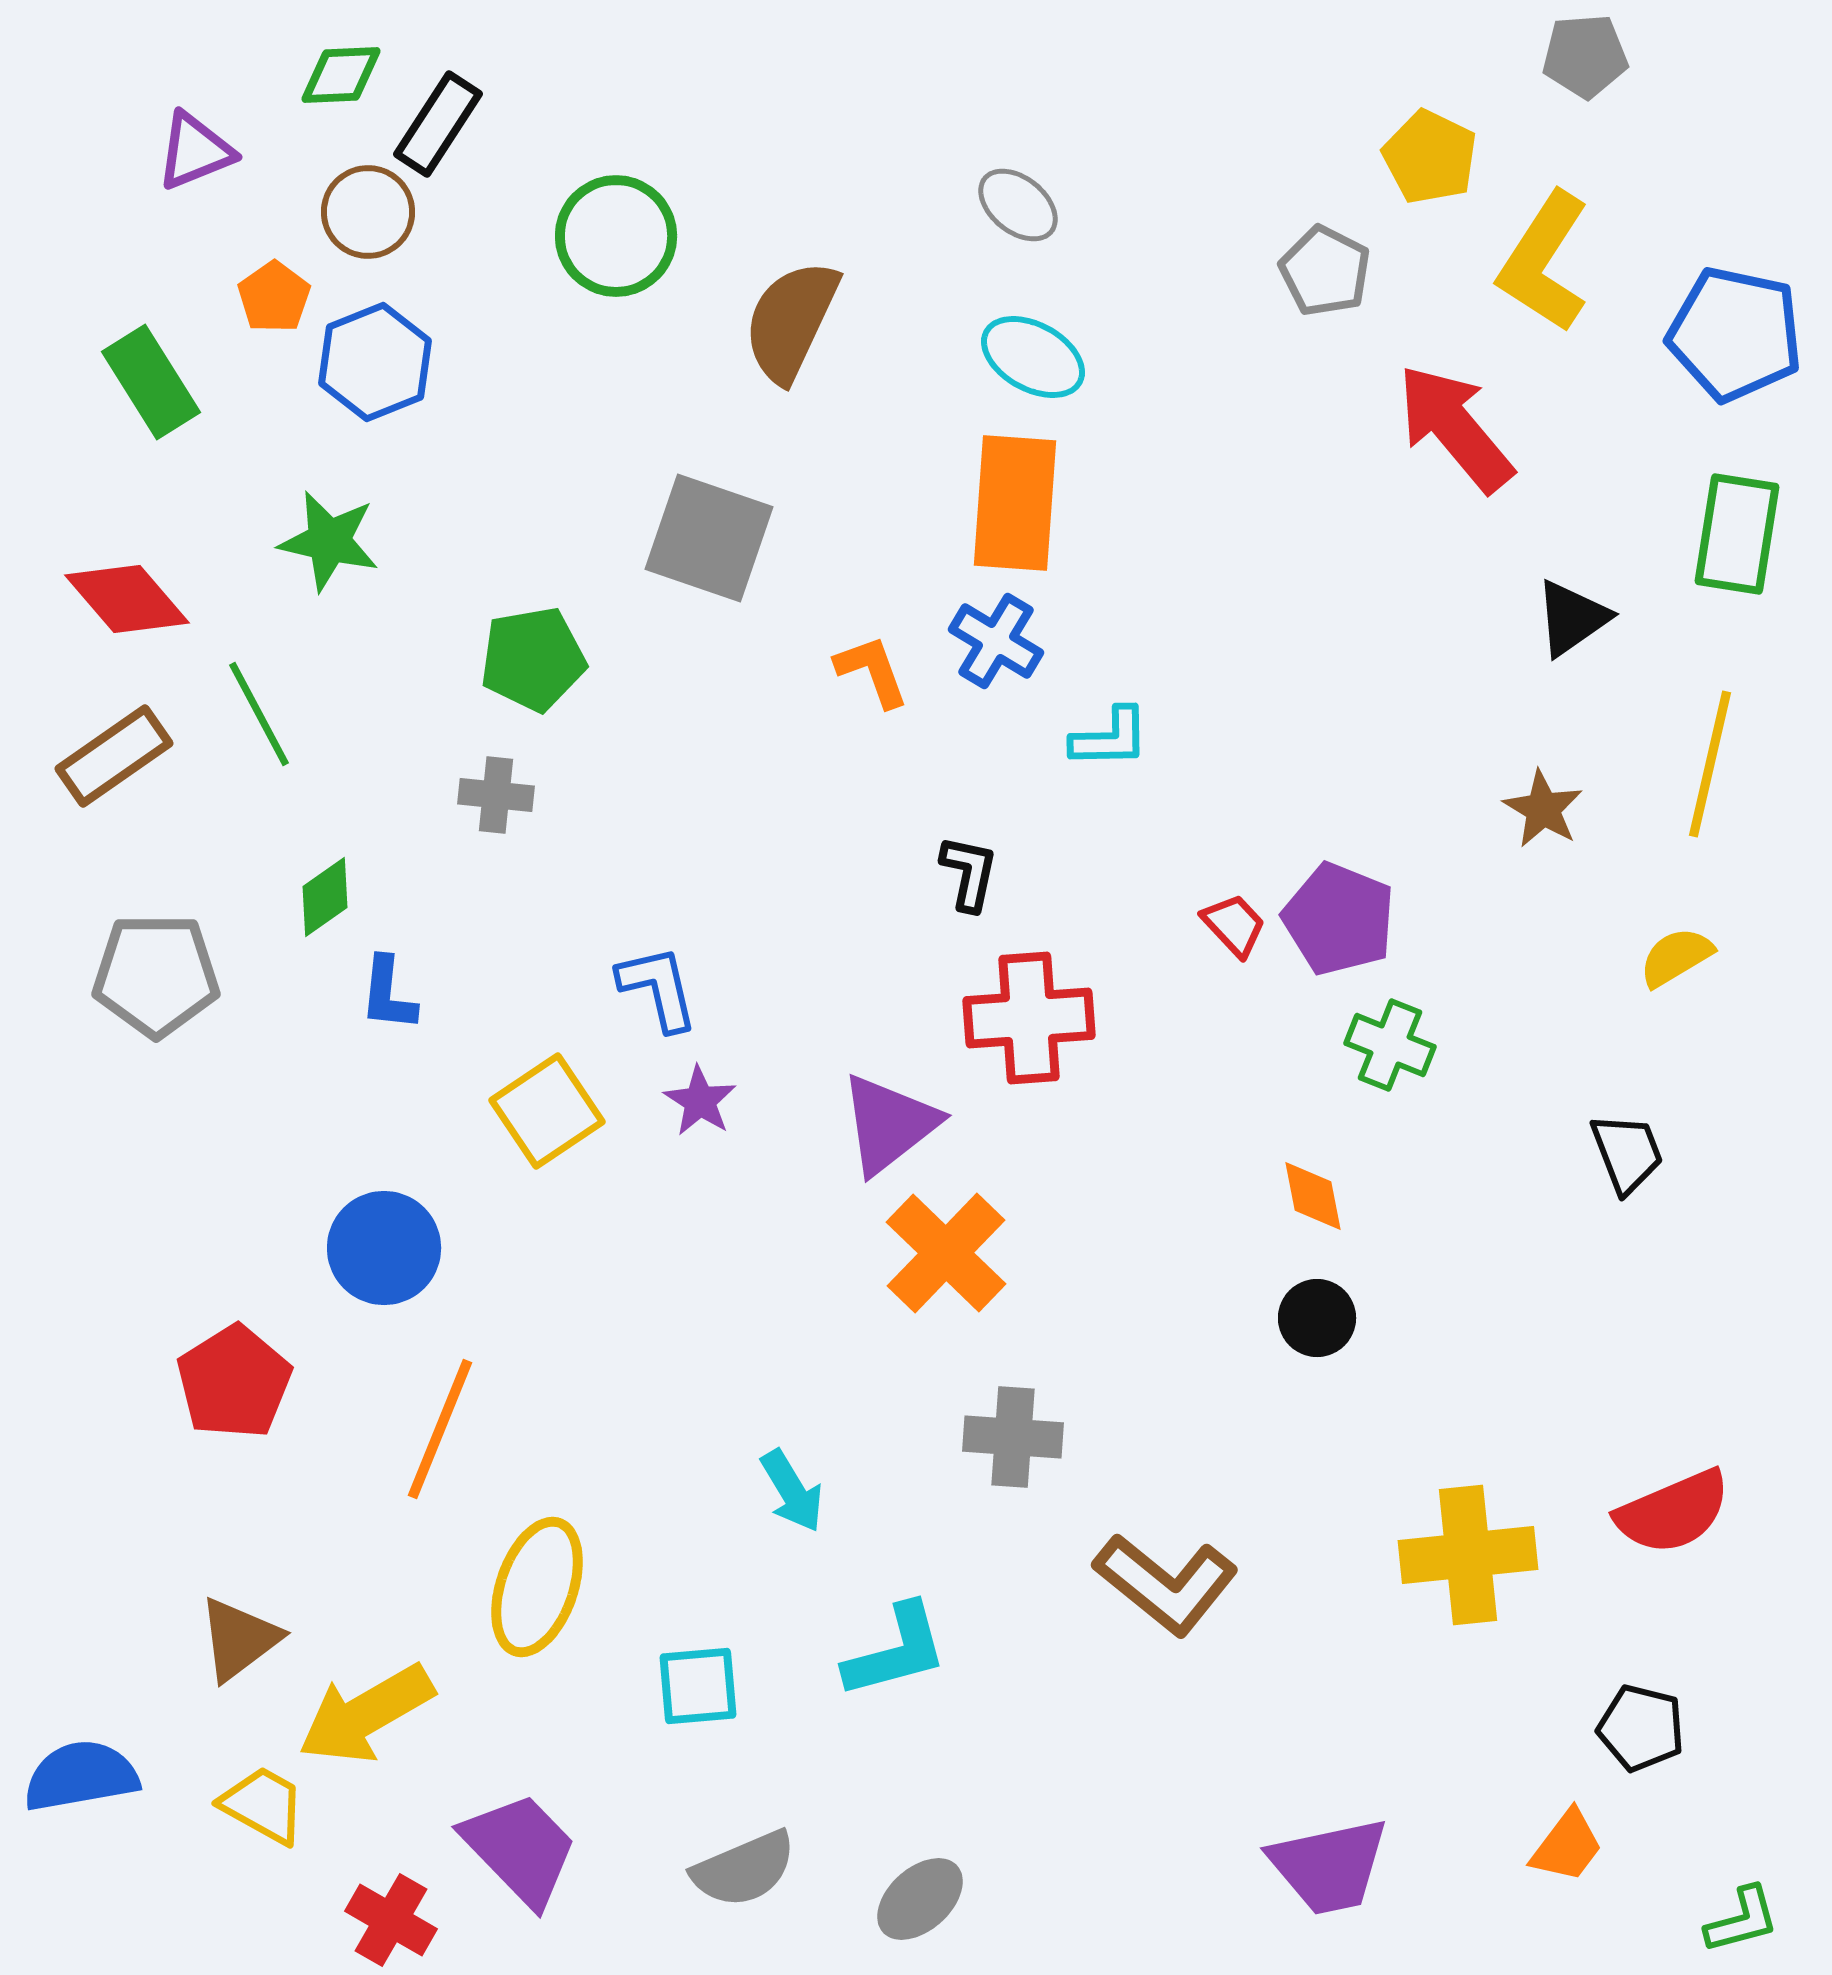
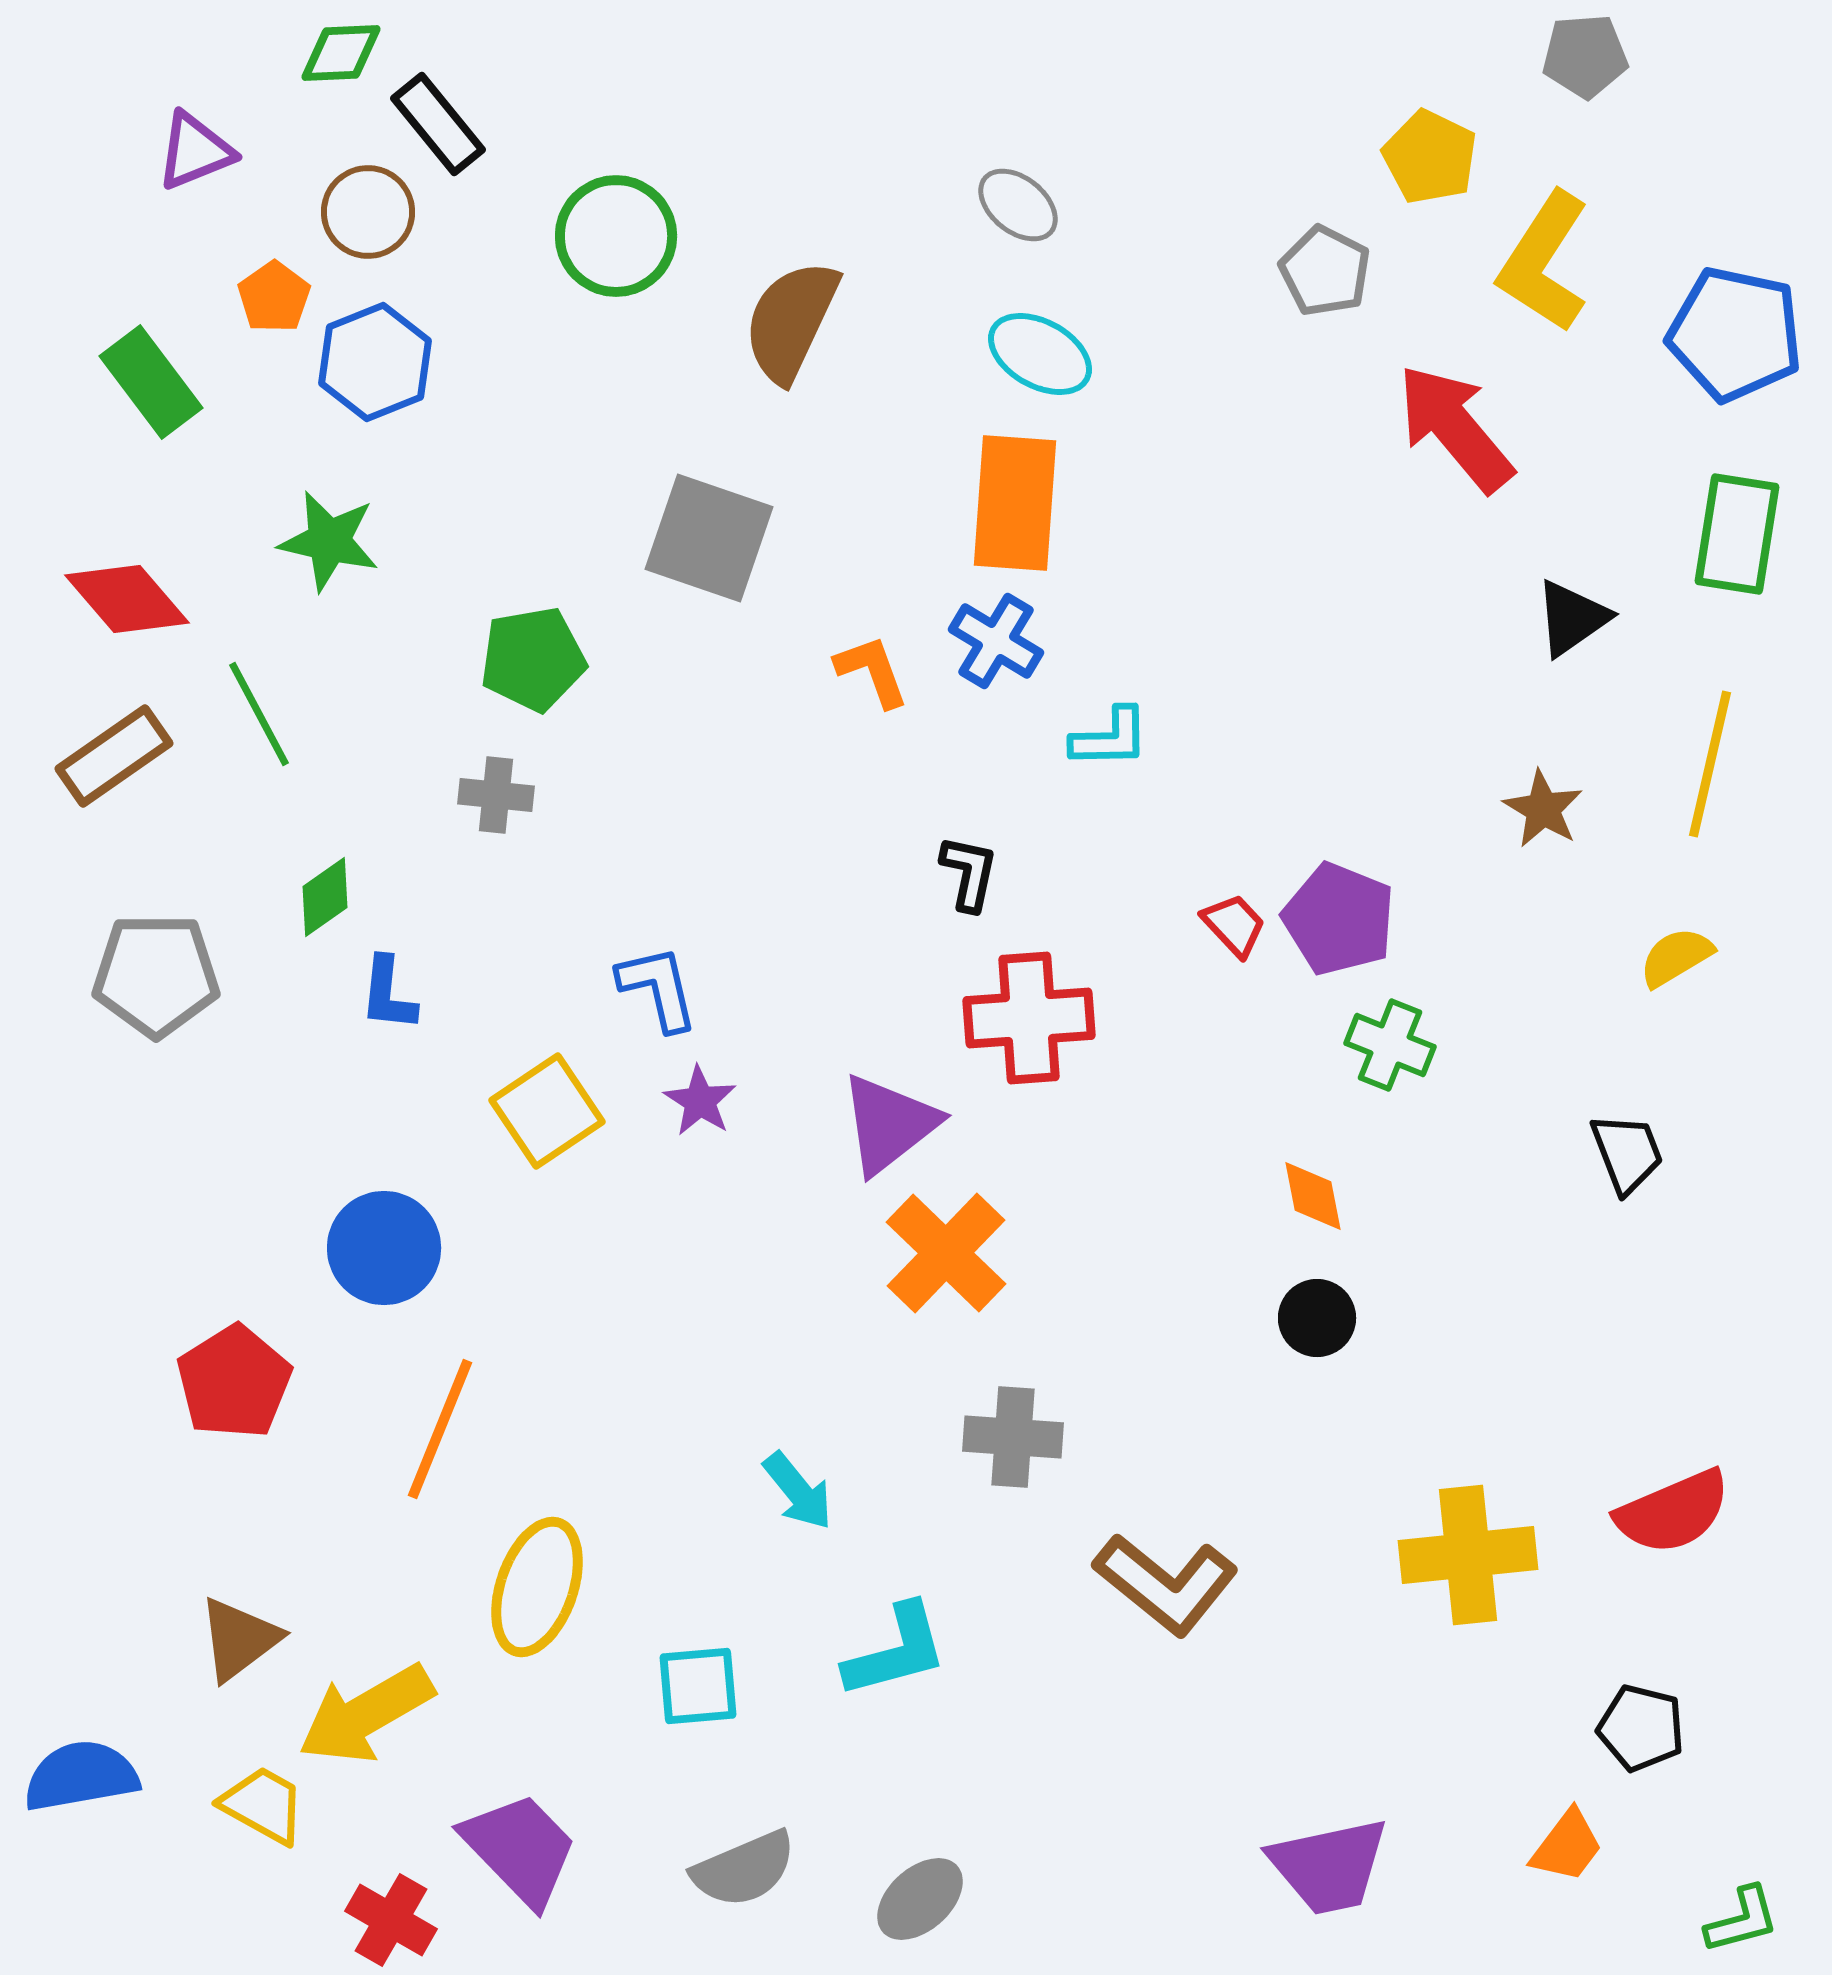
green diamond at (341, 75): moved 22 px up
black rectangle at (438, 124): rotated 72 degrees counterclockwise
cyan ellipse at (1033, 357): moved 7 px right, 3 px up
green rectangle at (151, 382): rotated 5 degrees counterclockwise
cyan arrow at (792, 1491): moved 6 px right; rotated 8 degrees counterclockwise
